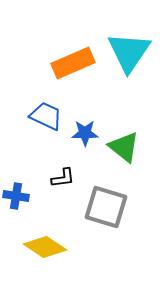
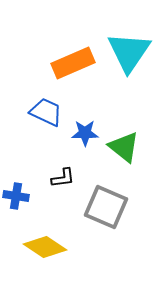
blue trapezoid: moved 4 px up
gray square: rotated 6 degrees clockwise
